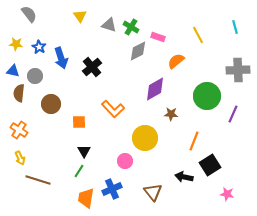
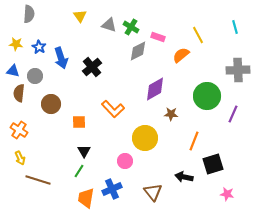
gray semicircle: rotated 42 degrees clockwise
orange semicircle: moved 5 px right, 6 px up
black square: moved 3 px right, 1 px up; rotated 15 degrees clockwise
